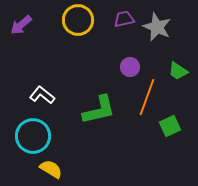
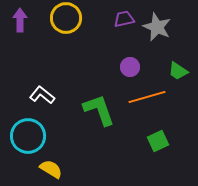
yellow circle: moved 12 px left, 2 px up
purple arrow: moved 1 px left, 5 px up; rotated 130 degrees clockwise
orange line: rotated 54 degrees clockwise
green L-shape: rotated 96 degrees counterclockwise
green square: moved 12 px left, 15 px down
cyan circle: moved 5 px left
